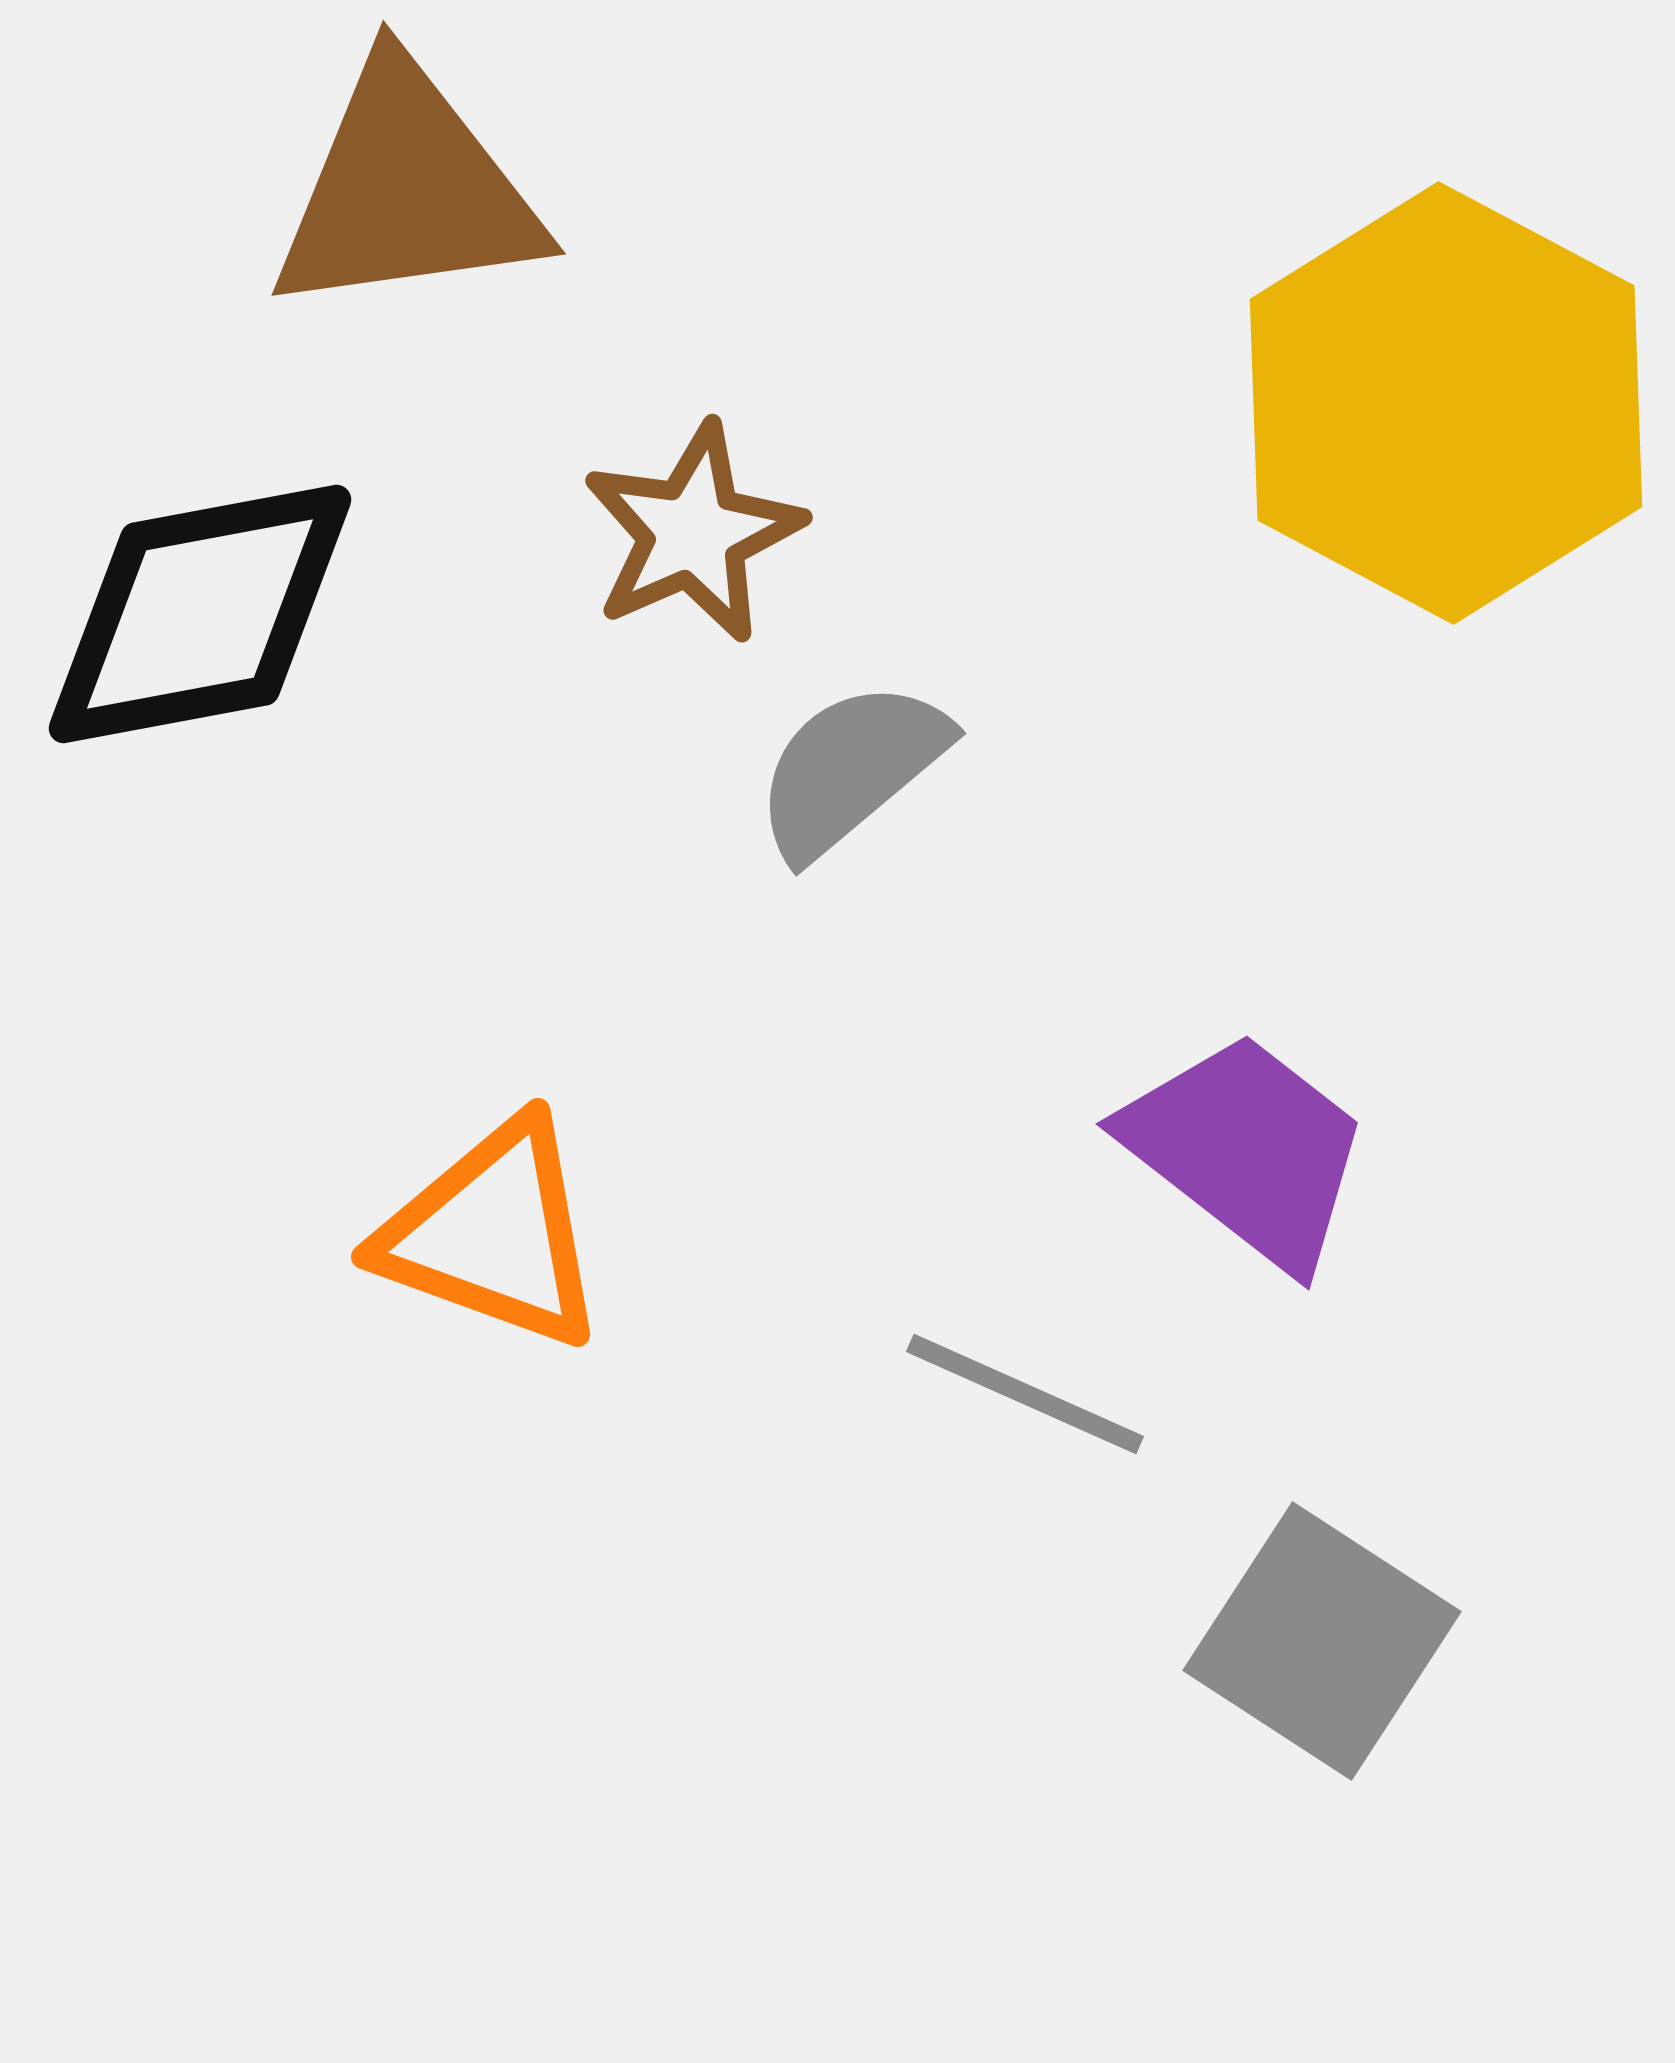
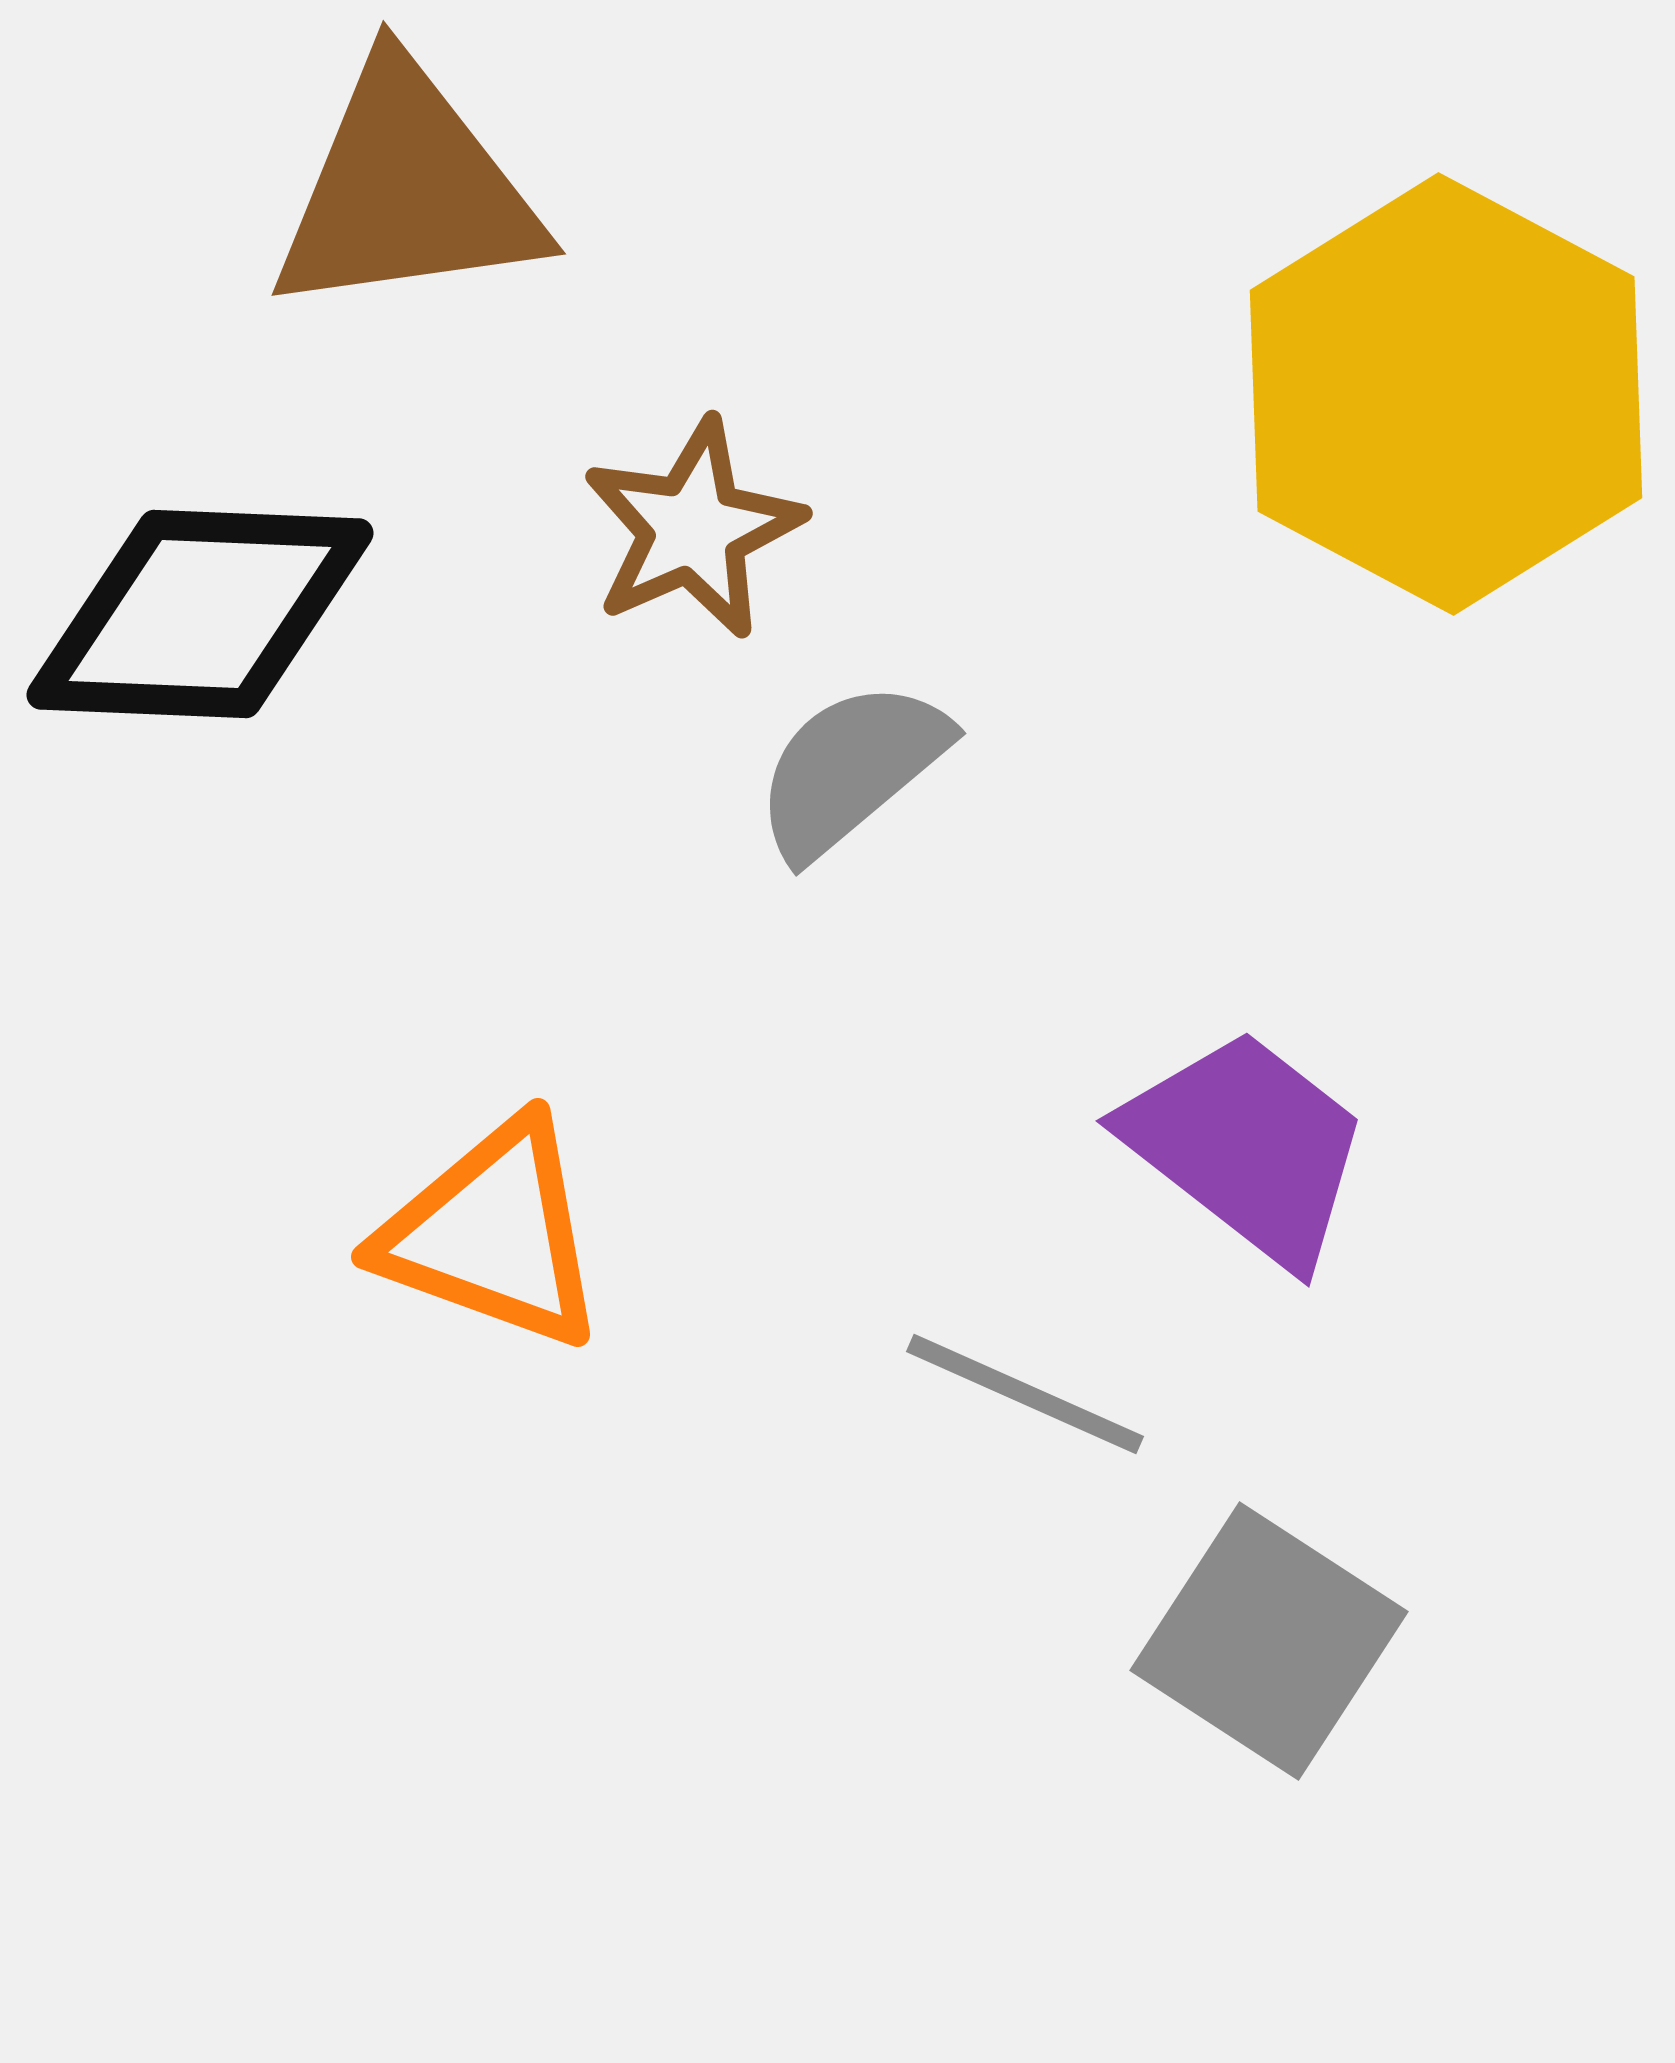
yellow hexagon: moved 9 px up
brown star: moved 4 px up
black diamond: rotated 13 degrees clockwise
purple trapezoid: moved 3 px up
gray square: moved 53 px left
